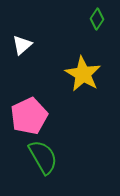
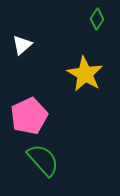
yellow star: moved 2 px right
green semicircle: moved 3 px down; rotated 12 degrees counterclockwise
